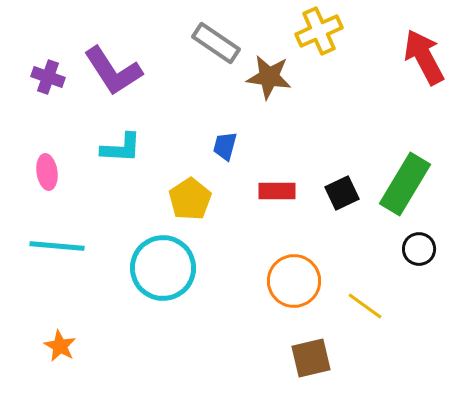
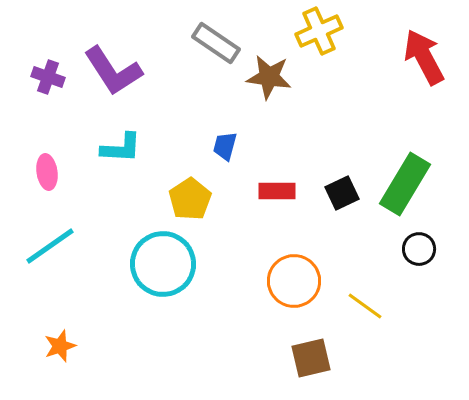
cyan line: moved 7 px left; rotated 40 degrees counterclockwise
cyan circle: moved 4 px up
orange star: rotated 24 degrees clockwise
